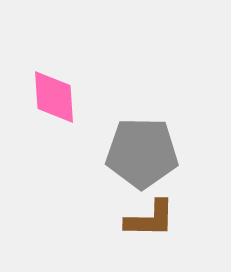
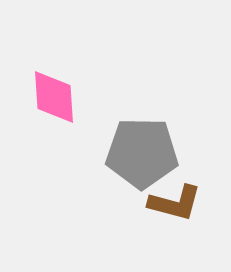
brown L-shape: moved 25 px right, 16 px up; rotated 14 degrees clockwise
